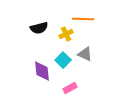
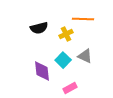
gray triangle: moved 2 px down
